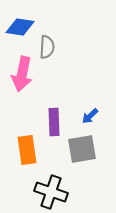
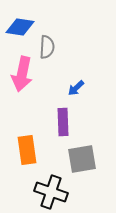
blue arrow: moved 14 px left, 28 px up
purple rectangle: moved 9 px right
gray square: moved 10 px down
